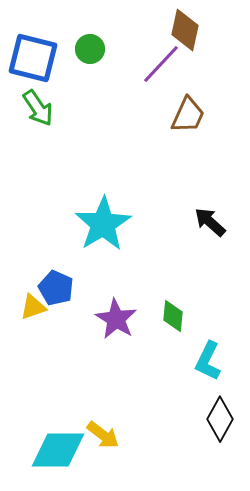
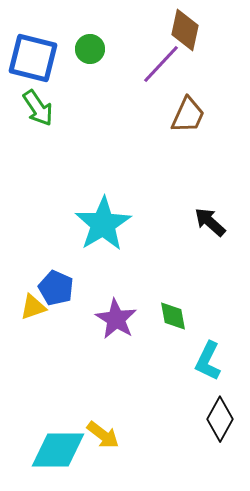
green diamond: rotated 16 degrees counterclockwise
